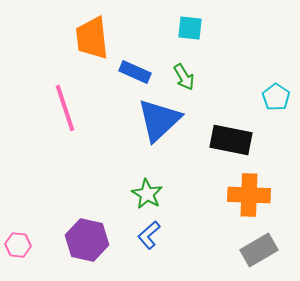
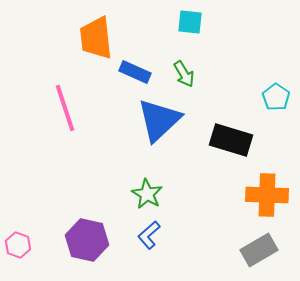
cyan square: moved 6 px up
orange trapezoid: moved 4 px right
green arrow: moved 3 px up
black rectangle: rotated 6 degrees clockwise
orange cross: moved 18 px right
pink hexagon: rotated 15 degrees clockwise
